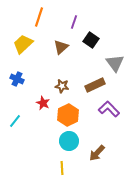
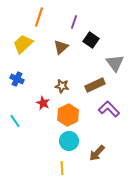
cyan line: rotated 72 degrees counterclockwise
